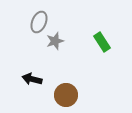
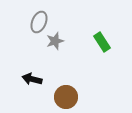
brown circle: moved 2 px down
